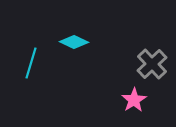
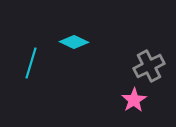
gray cross: moved 3 px left, 2 px down; rotated 16 degrees clockwise
